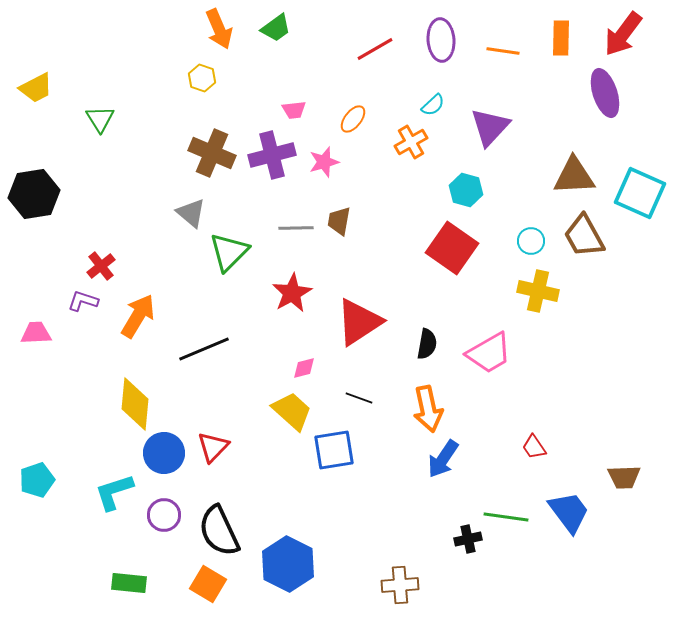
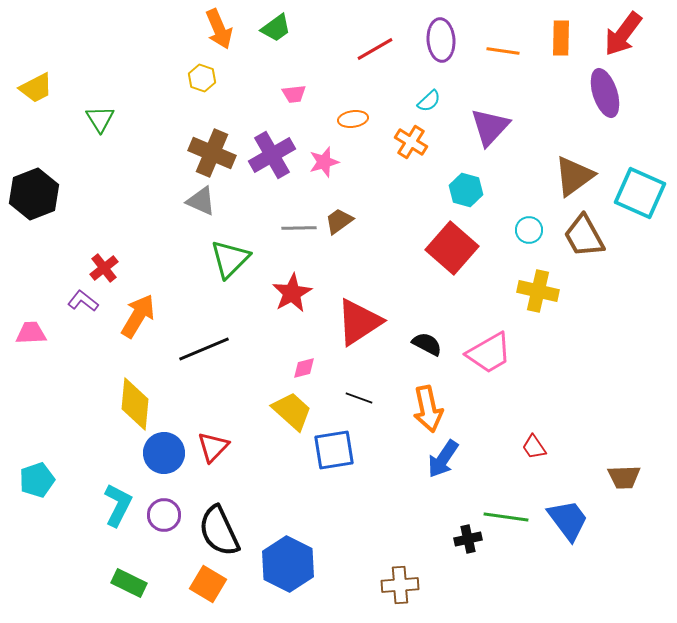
cyan semicircle at (433, 105): moved 4 px left, 4 px up
pink trapezoid at (294, 110): moved 16 px up
orange ellipse at (353, 119): rotated 44 degrees clockwise
orange cross at (411, 142): rotated 28 degrees counterclockwise
purple cross at (272, 155): rotated 15 degrees counterclockwise
brown triangle at (574, 176): rotated 33 degrees counterclockwise
black hexagon at (34, 194): rotated 12 degrees counterclockwise
gray triangle at (191, 213): moved 10 px right, 12 px up; rotated 16 degrees counterclockwise
brown trapezoid at (339, 221): rotated 44 degrees clockwise
gray line at (296, 228): moved 3 px right
cyan circle at (531, 241): moved 2 px left, 11 px up
red square at (452, 248): rotated 6 degrees clockwise
green triangle at (229, 252): moved 1 px right, 7 px down
red cross at (101, 266): moved 3 px right, 2 px down
purple L-shape at (83, 301): rotated 20 degrees clockwise
pink trapezoid at (36, 333): moved 5 px left
black semicircle at (427, 344): rotated 72 degrees counterclockwise
cyan L-shape at (114, 492): moved 4 px right, 13 px down; rotated 135 degrees clockwise
blue trapezoid at (569, 512): moved 1 px left, 8 px down
green rectangle at (129, 583): rotated 20 degrees clockwise
